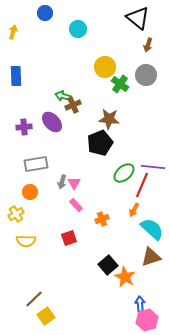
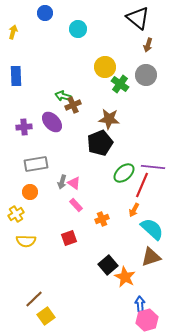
pink triangle: rotated 24 degrees counterclockwise
